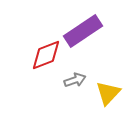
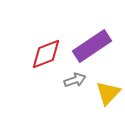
purple rectangle: moved 9 px right, 15 px down
red diamond: moved 1 px up
